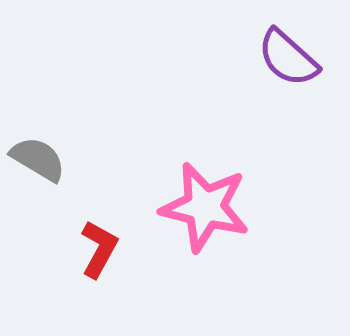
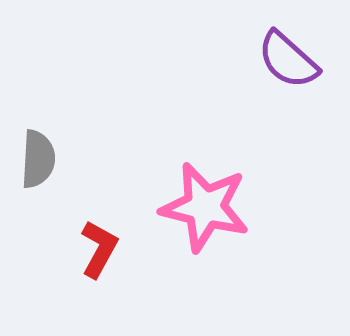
purple semicircle: moved 2 px down
gray semicircle: rotated 62 degrees clockwise
